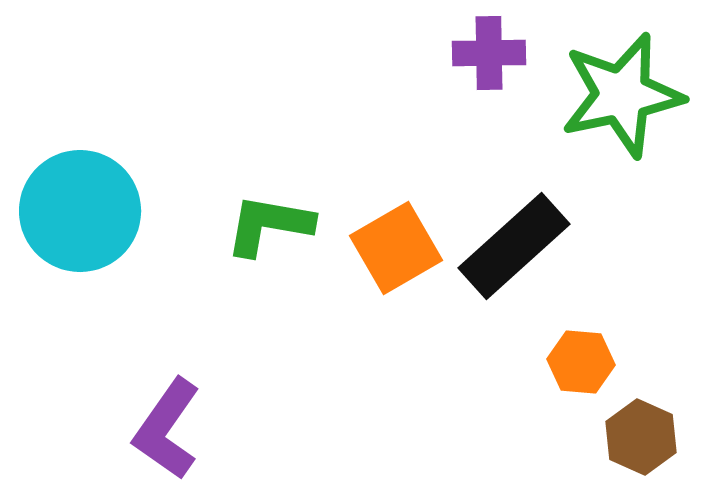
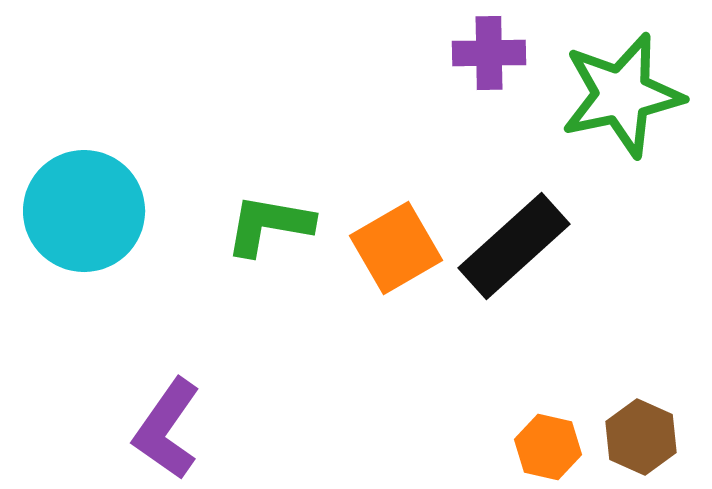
cyan circle: moved 4 px right
orange hexagon: moved 33 px left, 85 px down; rotated 8 degrees clockwise
